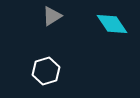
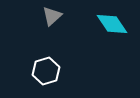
gray triangle: rotated 10 degrees counterclockwise
